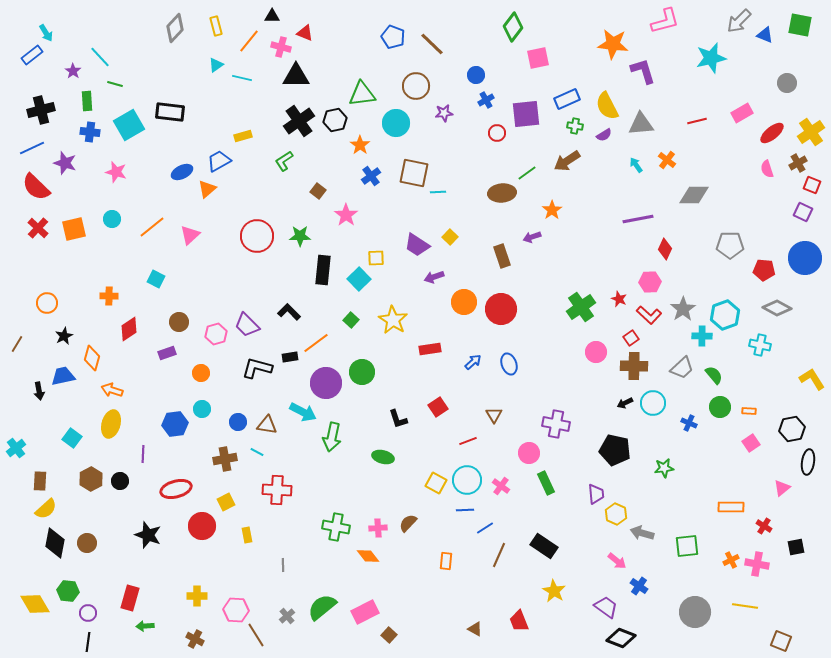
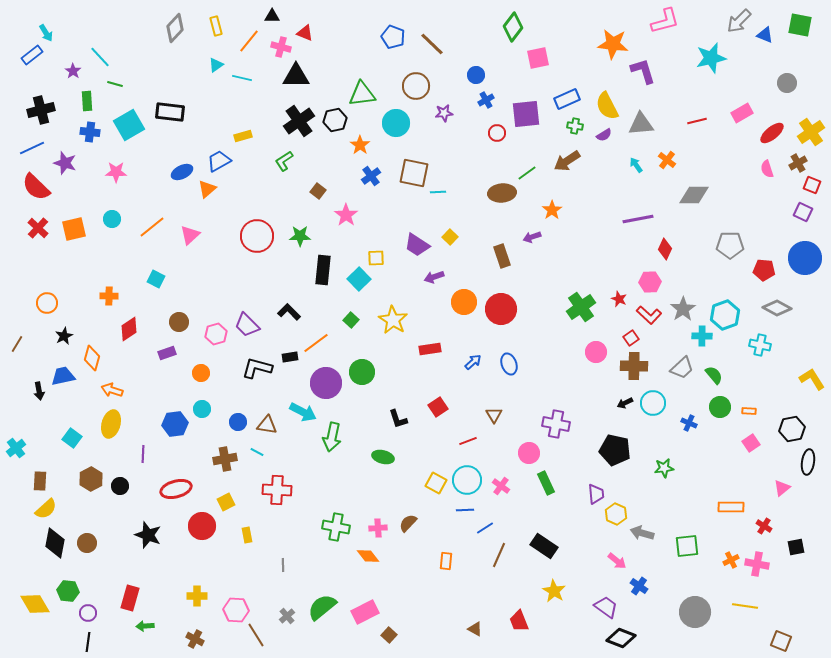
pink star at (116, 172): rotated 15 degrees counterclockwise
black circle at (120, 481): moved 5 px down
